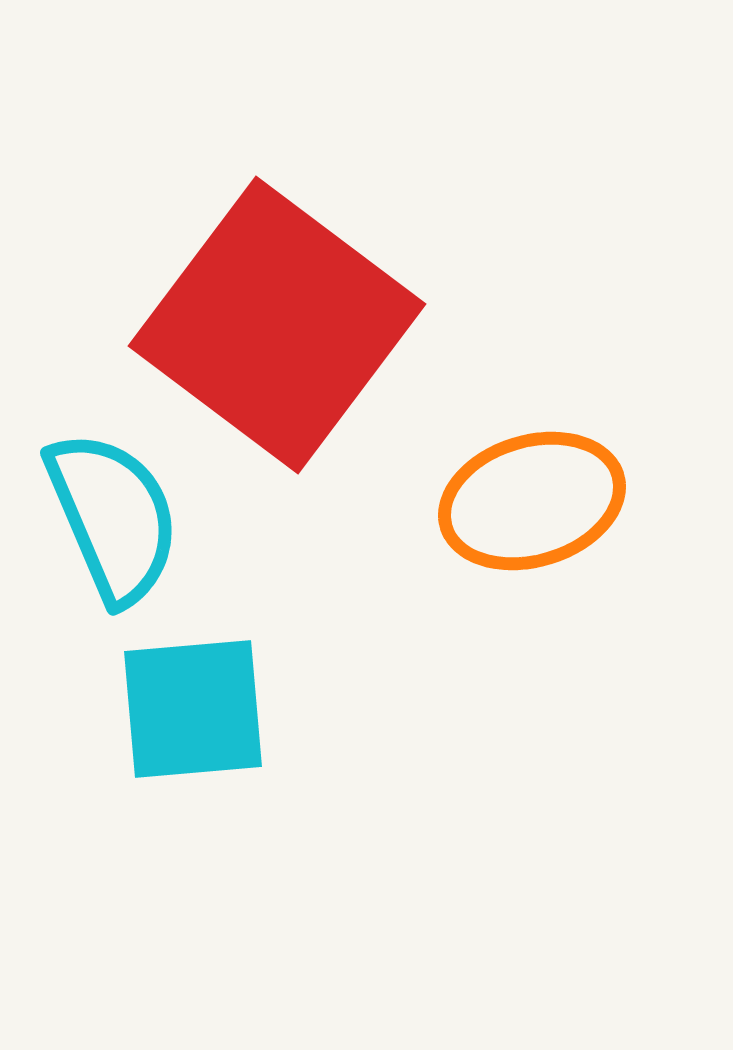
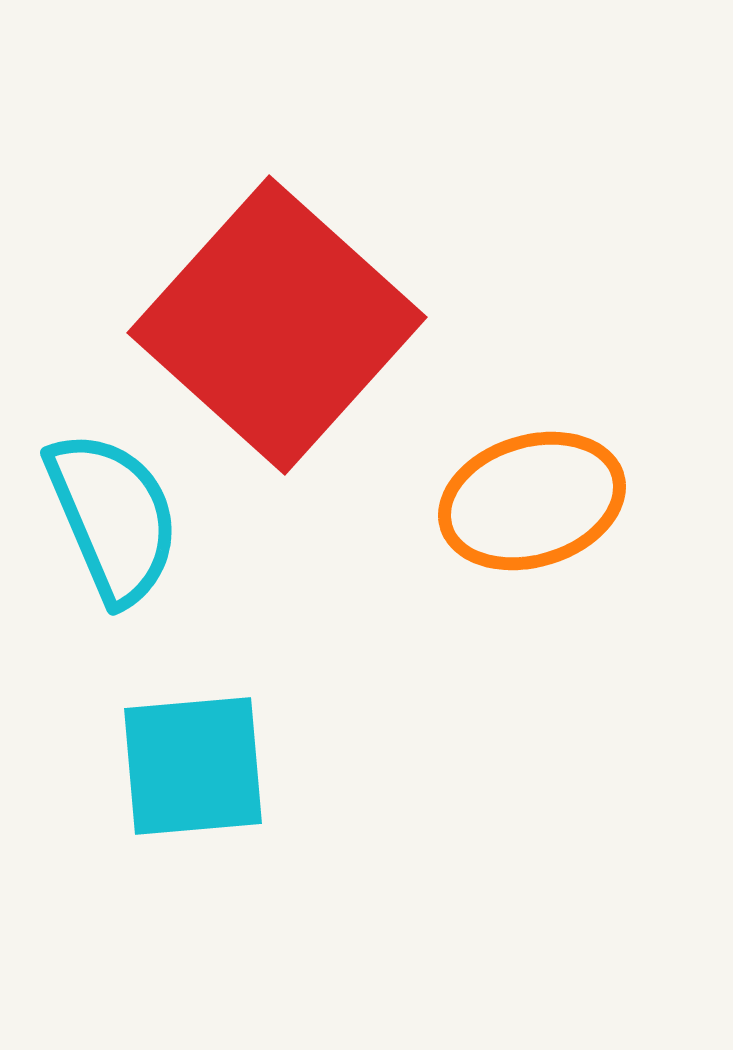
red square: rotated 5 degrees clockwise
cyan square: moved 57 px down
